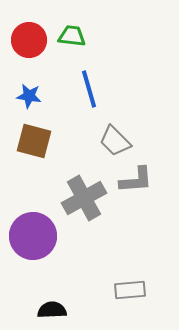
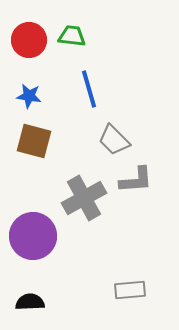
gray trapezoid: moved 1 px left, 1 px up
black semicircle: moved 22 px left, 8 px up
